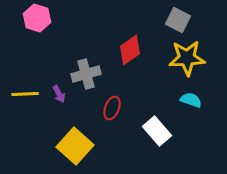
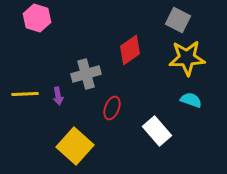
purple arrow: moved 1 px left, 2 px down; rotated 18 degrees clockwise
